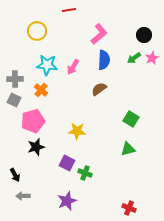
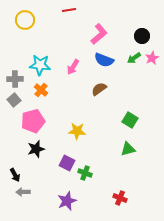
yellow circle: moved 12 px left, 11 px up
black circle: moved 2 px left, 1 px down
blue semicircle: rotated 108 degrees clockwise
cyan star: moved 7 px left
gray square: rotated 24 degrees clockwise
green square: moved 1 px left, 1 px down
black star: moved 2 px down
gray arrow: moved 4 px up
red cross: moved 9 px left, 10 px up
